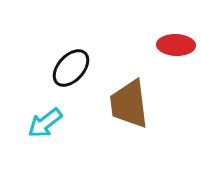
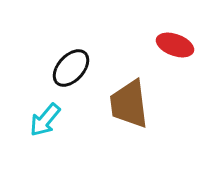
red ellipse: moved 1 px left; rotated 18 degrees clockwise
cyan arrow: moved 3 px up; rotated 12 degrees counterclockwise
